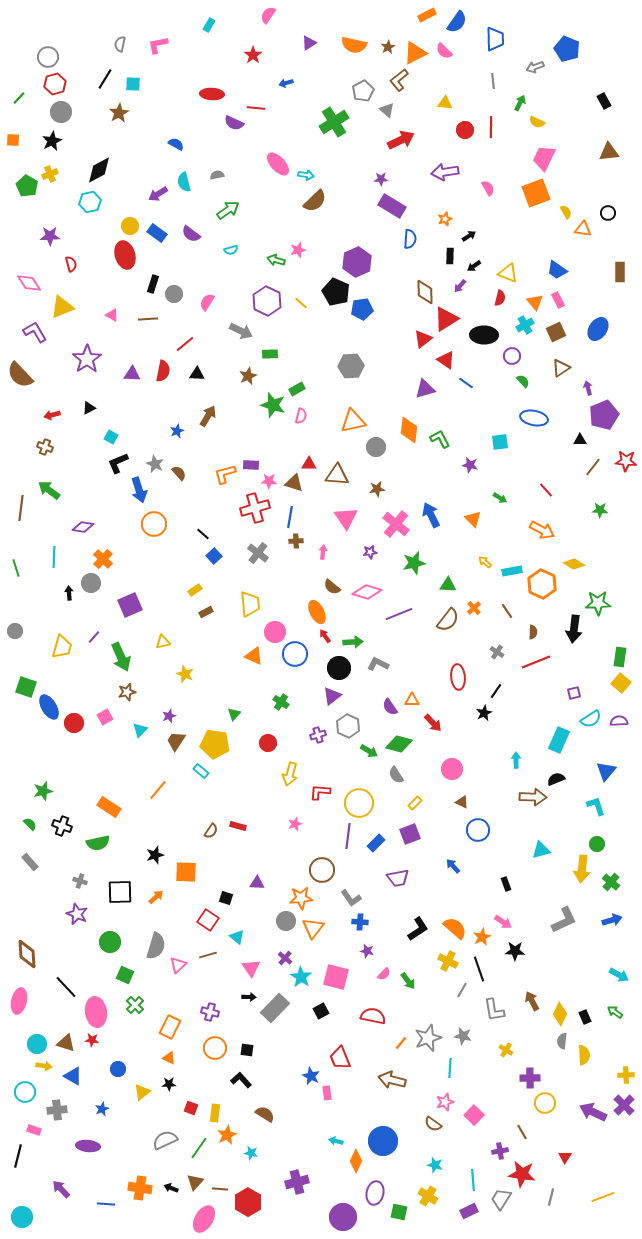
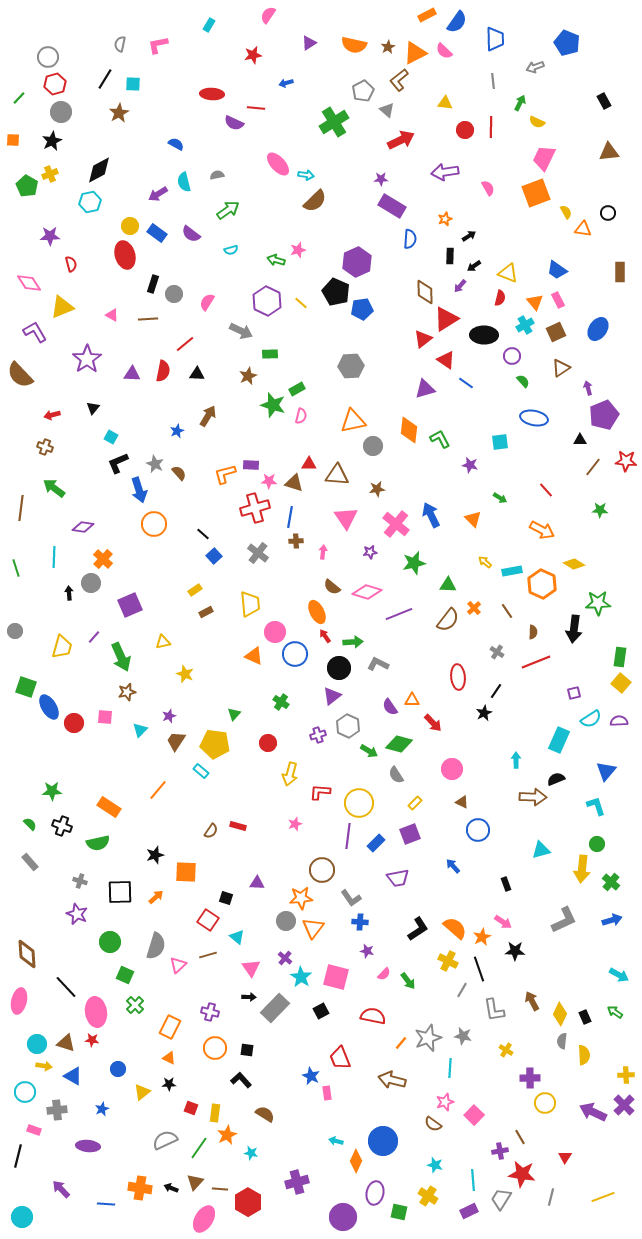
blue pentagon at (567, 49): moved 6 px up
red star at (253, 55): rotated 24 degrees clockwise
black triangle at (89, 408): moved 4 px right; rotated 24 degrees counterclockwise
gray circle at (376, 447): moved 3 px left, 1 px up
green arrow at (49, 490): moved 5 px right, 2 px up
pink square at (105, 717): rotated 35 degrees clockwise
green star at (43, 791): moved 9 px right; rotated 12 degrees clockwise
brown line at (522, 1132): moved 2 px left, 5 px down
